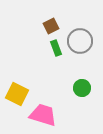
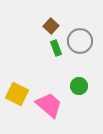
brown square: rotated 21 degrees counterclockwise
green circle: moved 3 px left, 2 px up
pink trapezoid: moved 6 px right, 10 px up; rotated 24 degrees clockwise
